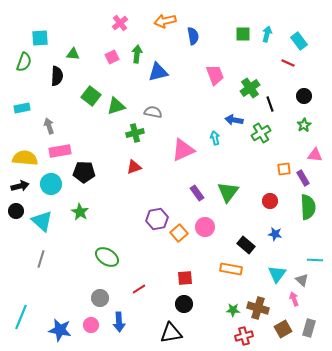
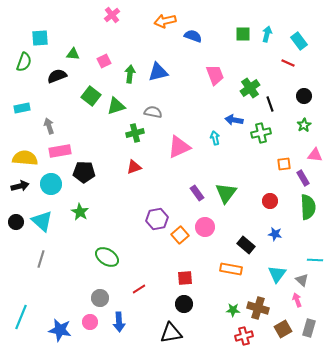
pink cross at (120, 23): moved 8 px left, 8 px up
blue semicircle at (193, 36): rotated 60 degrees counterclockwise
green arrow at (137, 54): moved 7 px left, 20 px down
pink square at (112, 57): moved 8 px left, 4 px down
black semicircle at (57, 76): rotated 114 degrees counterclockwise
green cross at (261, 133): rotated 18 degrees clockwise
pink triangle at (183, 150): moved 4 px left, 3 px up
orange square at (284, 169): moved 5 px up
green triangle at (228, 192): moved 2 px left, 1 px down
black circle at (16, 211): moved 11 px down
orange square at (179, 233): moved 1 px right, 2 px down
pink arrow at (294, 299): moved 3 px right, 1 px down
pink circle at (91, 325): moved 1 px left, 3 px up
